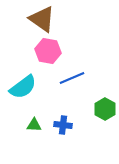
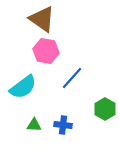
pink hexagon: moved 2 px left
blue line: rotated 25 degrees counterclockwise
